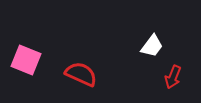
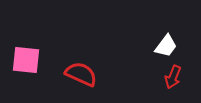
white trapezoid: moved 14 px right
pink square: rotated 16 degrees counterclockwise
